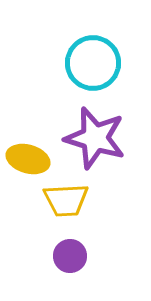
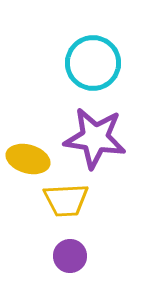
purple star: rotated 8 degrees counterclockwise
